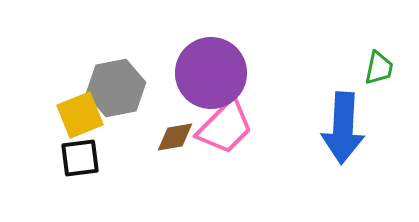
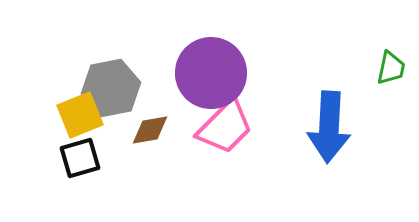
green trapezoid: moved 12 px right
gray hexagon: moved 5 px left
blue arrow: moved 14 px left, 1 px up
brown diamond: moved 25 px left, 7 px up
black square: rotated 9 degrees counterclockwise
